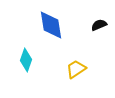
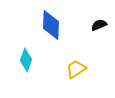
blue diamond: rotated 12 degrees clockwise
